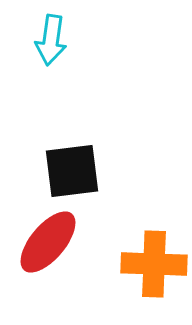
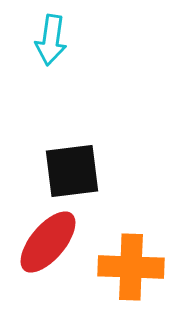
orange cross: moved 23 px left, 3 px down
